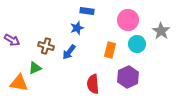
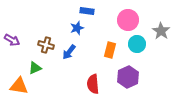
brown cross: moved 1 px up
orange triangle: moved 3 px down
